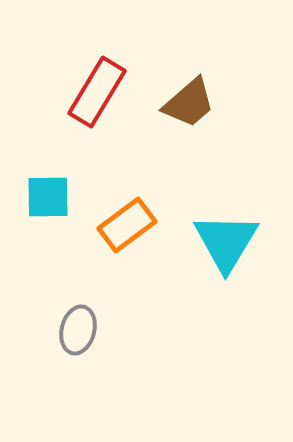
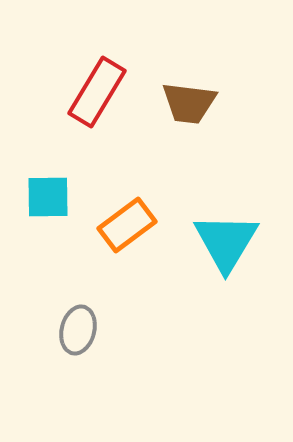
brown trapezoid: rotated 48 degrees clockwise
